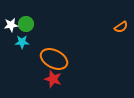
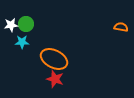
orange semicircle: rotated 136 degrees counterclockwise
red star: moved 2 px right
